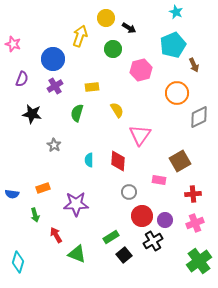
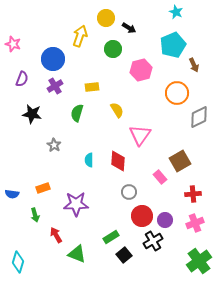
pink rectangle: moved 1 px right, 3 px up; rotated 40 degrees clockwise
